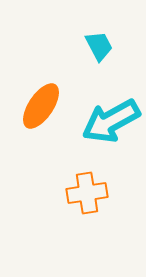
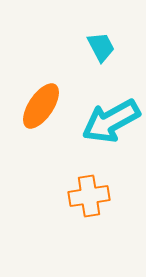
cyan trapezoid: moved 2 px right, 1 px down
orange cross: moved 2 px right, 3 px down
